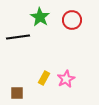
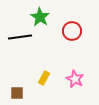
red circle: moved 11 px down
black line: moved 2 px right
pink star: moved 9 px right; rotated 18 degrees counterclockwise
